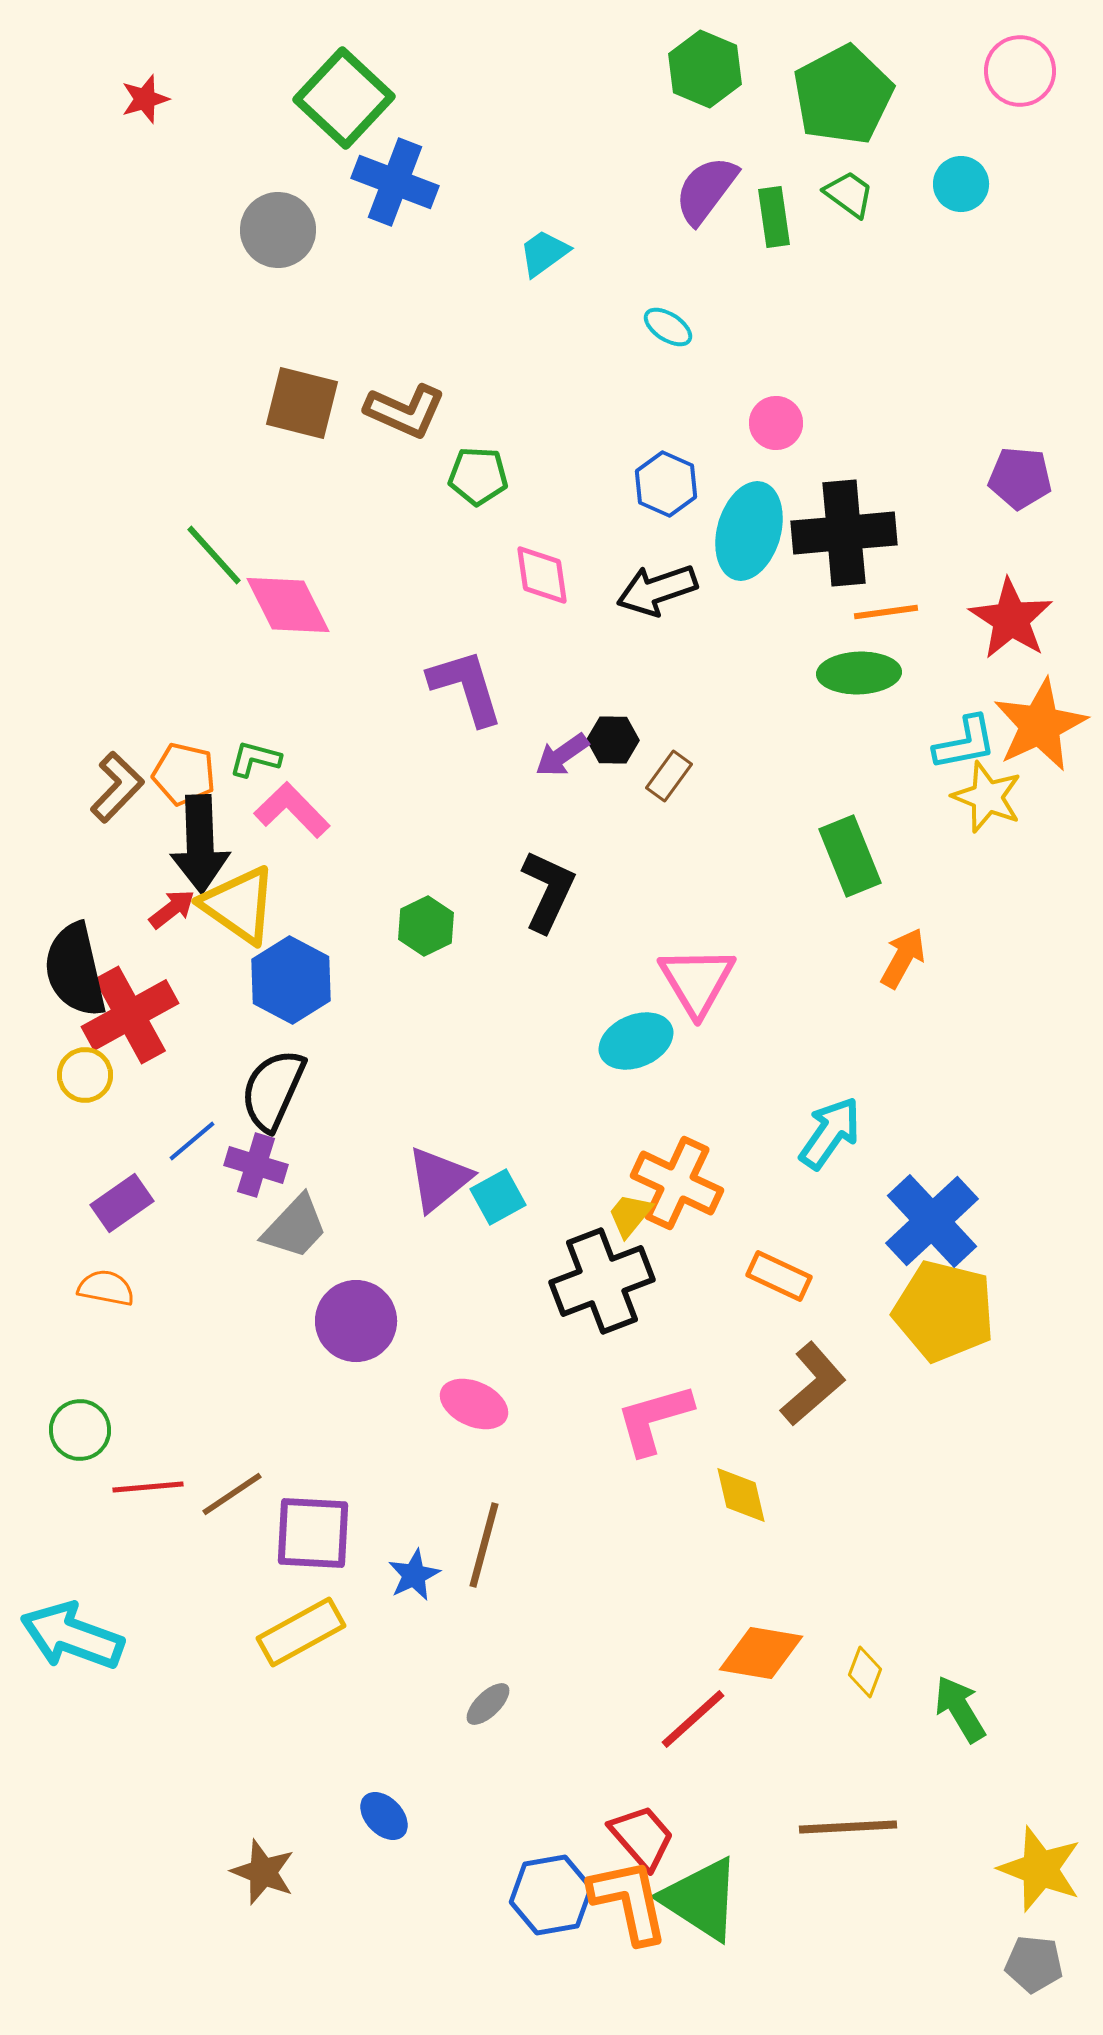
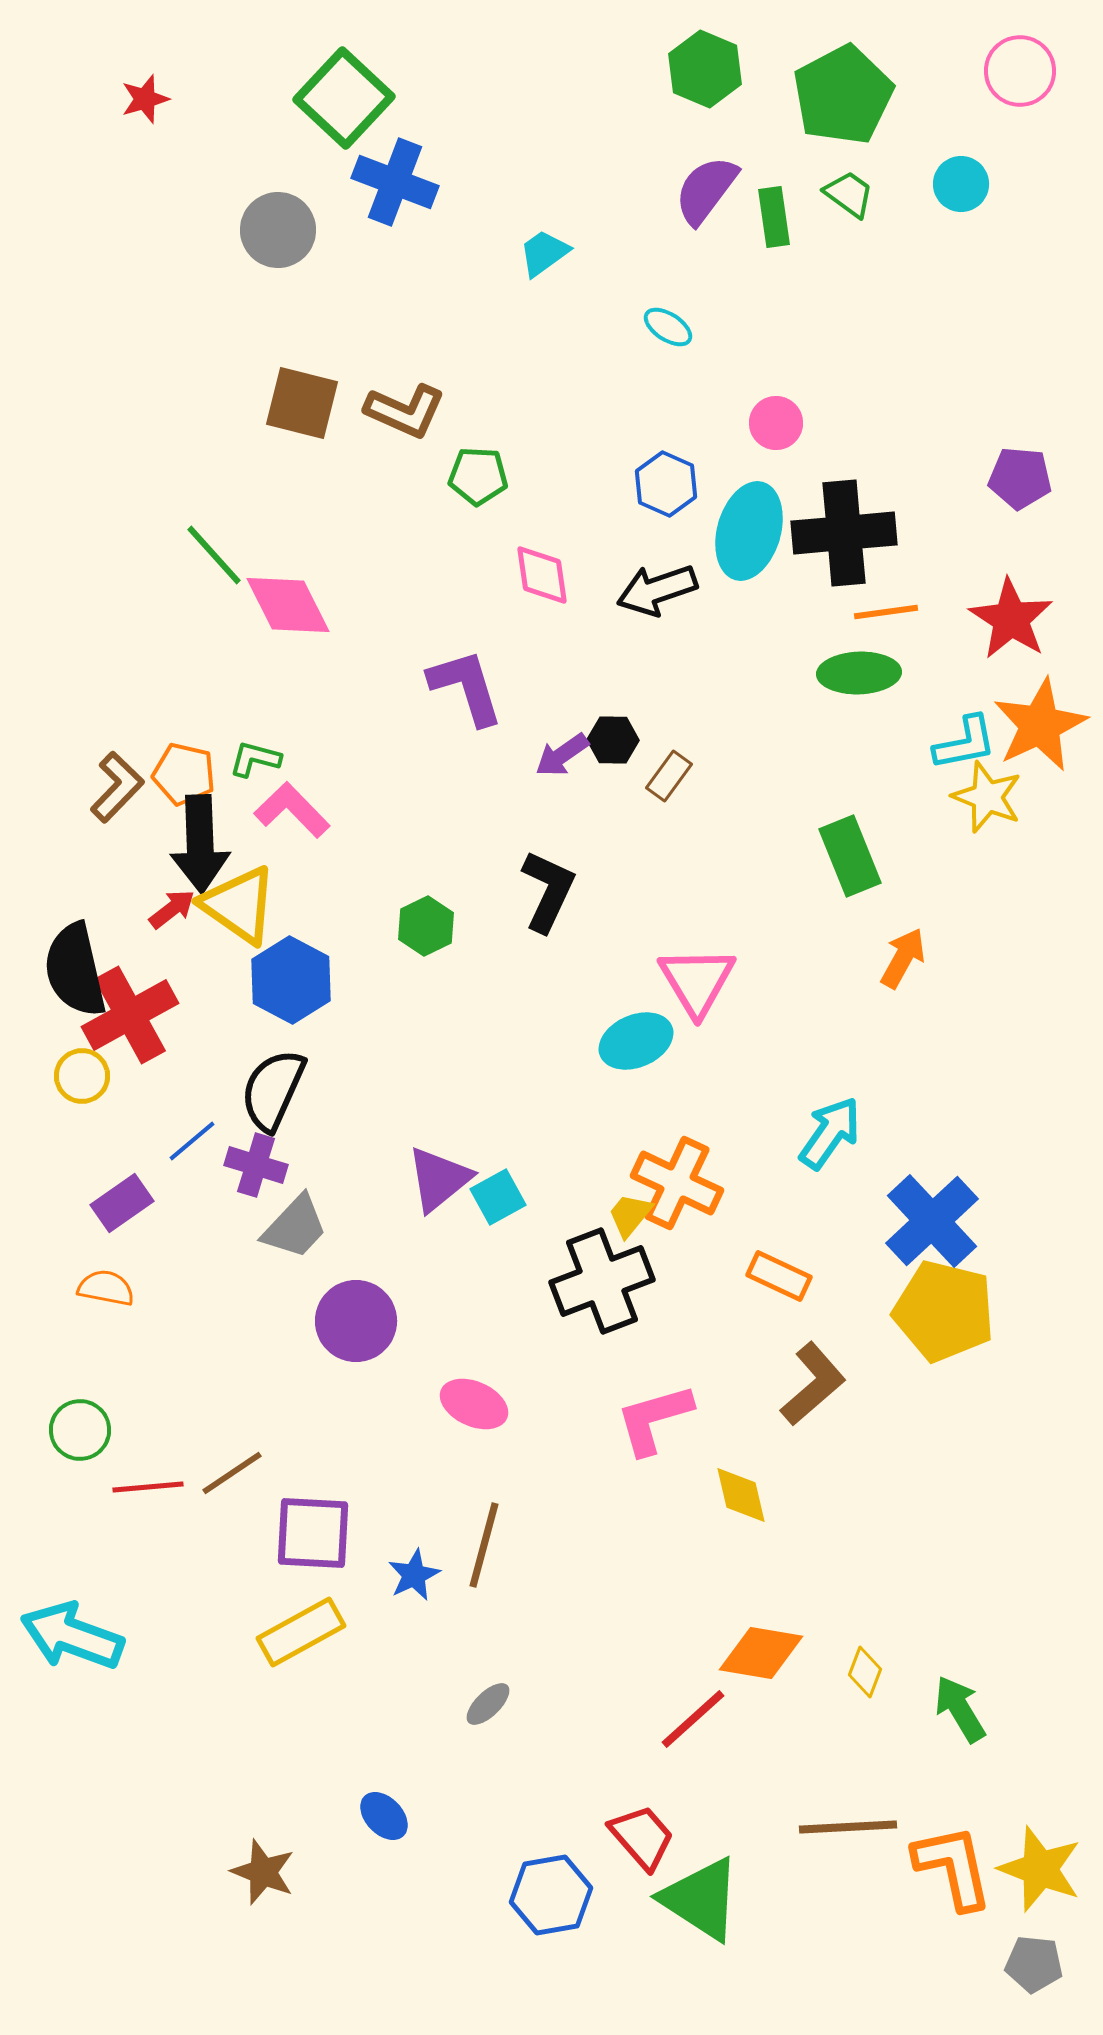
yellow circle at (85, 1075): moved 3 px left, 1 px down
brown line at (232, 1494): moved 21 px up
orange L-shape at (629, 1901): moved 324 px right, 34 px up
